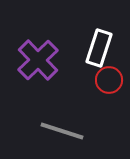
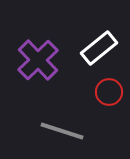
white rectangle: rotated 33 degrees clockwise
red circle: moved 12 px down
